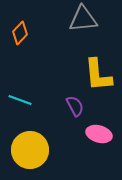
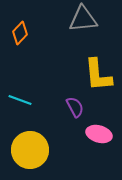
purple semicircle: moved 1 px down
